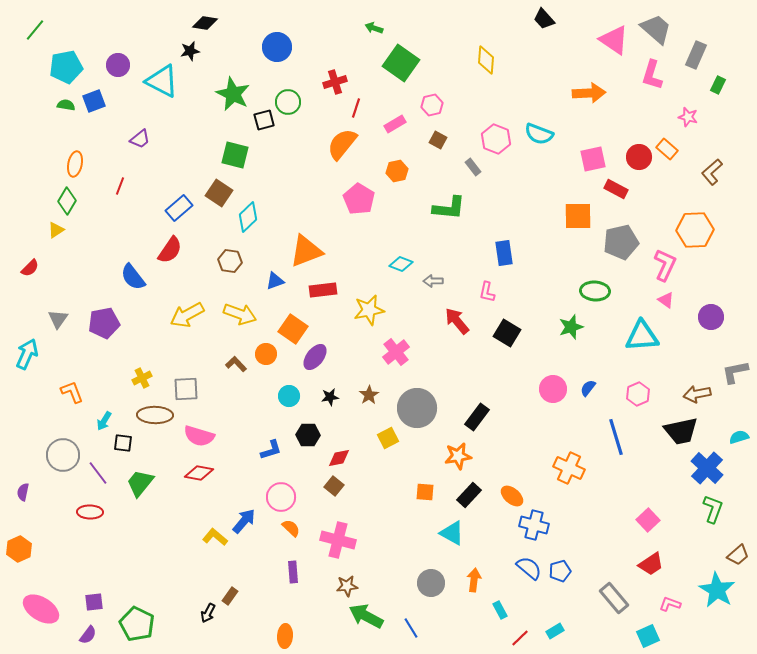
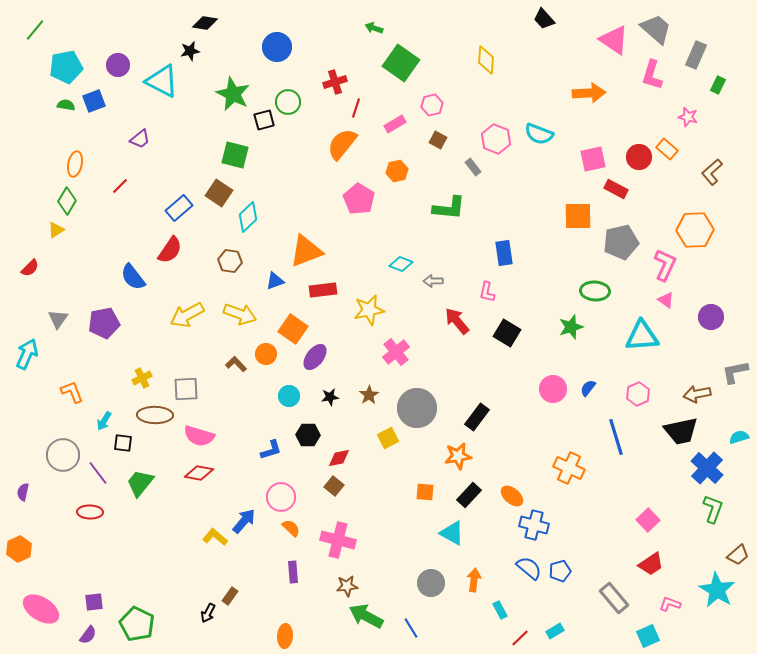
red line at (120, 186): rotated 24 degrees clockwise
